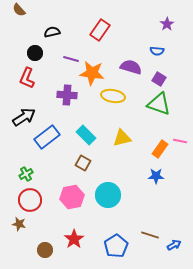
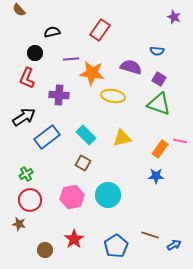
purple star: moved 7 px right, 7 px up; rotated 16 degrees counterclockwise
purple line: rotated 21 degrees counterclockwise
purple cross: moved 8 px left
